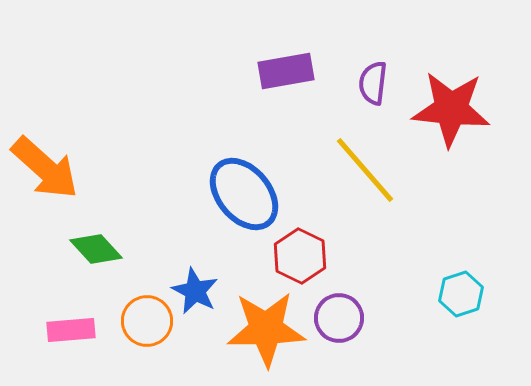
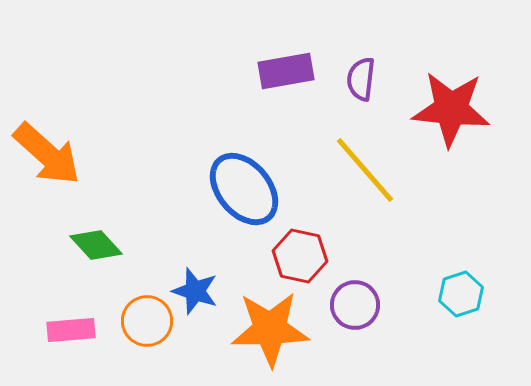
purple semicircle: moved 12 px left, 4 px up
orange arrow: moved 2 px right, 14 px up
blue ellipse: moved 5 px up
green diamond: moved 4 px up
red hexagon: rotated 14 degrees counterclockwise
blue star: rotated 9 degrees counterclockwise
purple circle: moved 16 px right, 13 px up
orange star: moved 4 px right
